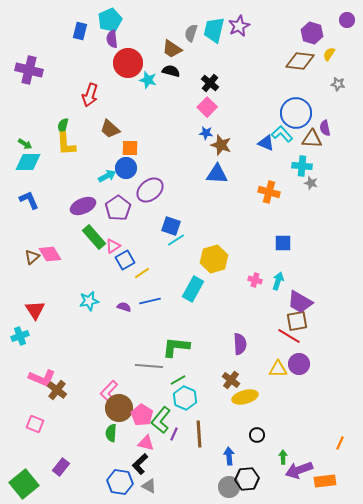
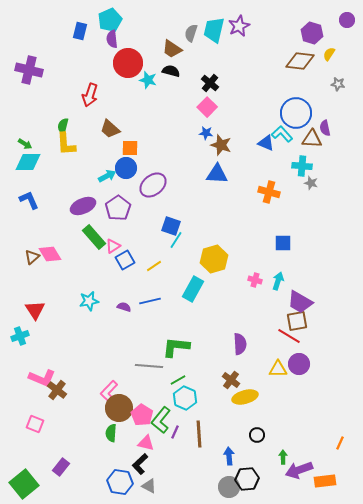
purple ellipse at (150, 190): moved 3 px right, 5 px up
cyan line at (176, 240): rotated 24 degrees counterclockwise
yellow line at (142, 273): moved 12 px right, 7 px up
purple line at (174, 434): moved 1 px right, 2 px up
